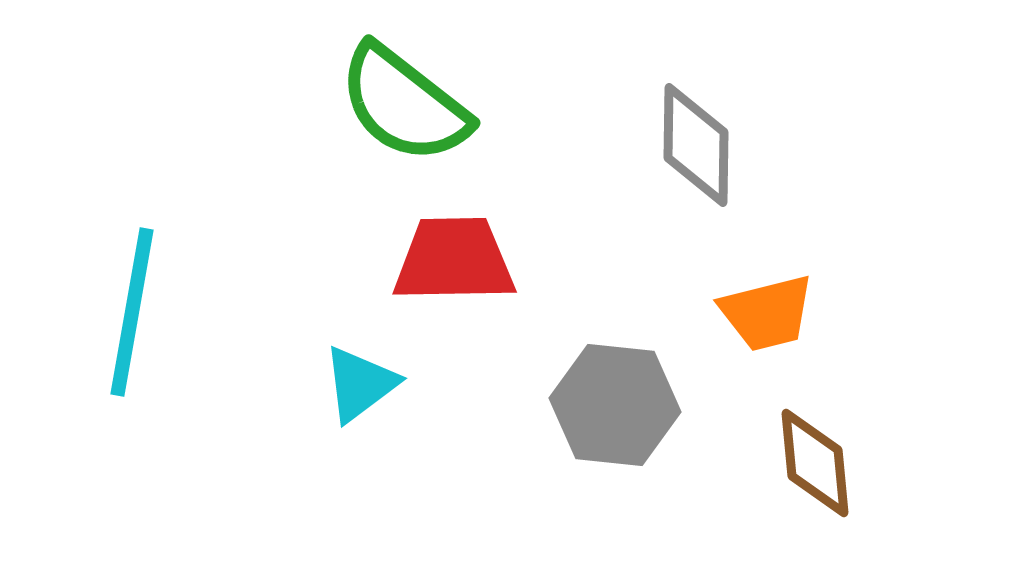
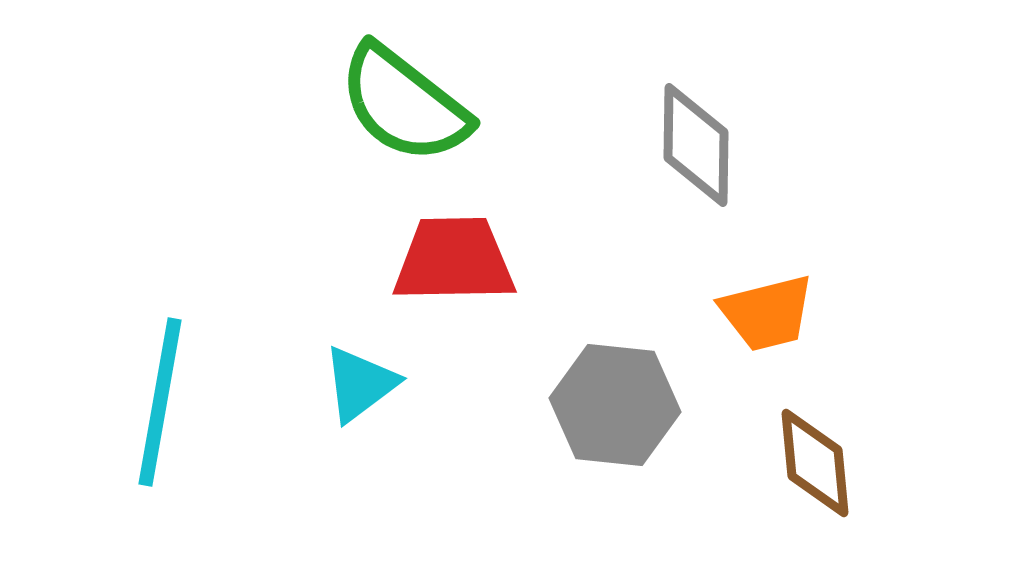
cyan line: moved 28 px right, 90 px down
